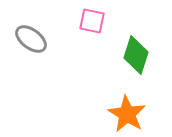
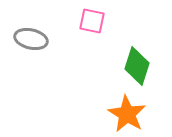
gray ellipse: rotated 24 degrees counterclockwise
green diamond: moved 1 px right, 11 px down
